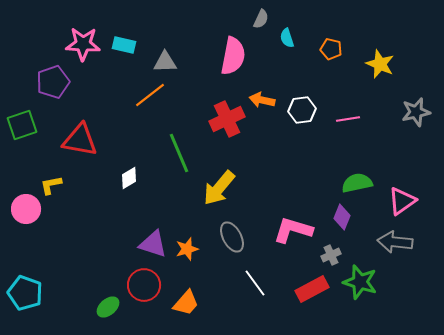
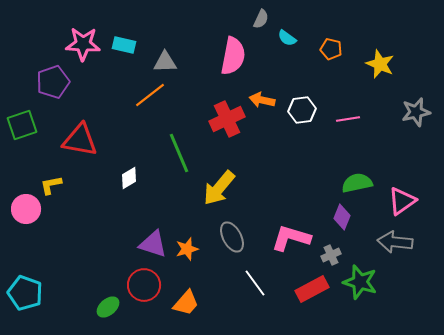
cyan semicircle: rotated 36 degrees counterclockwise
pink L-shape: moved 2 px left, 8 px down
